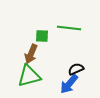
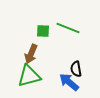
green line: moved 1 px left; rotated 15 degrees clockwise
green square: moved 1 px right, 5 px up
black semicircle: rotated 77 degrees counterclockwise
blue arrow: moved 2 px up; rotated 90 degrees clockwise
